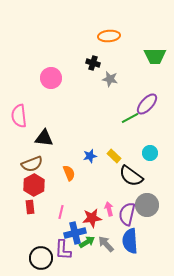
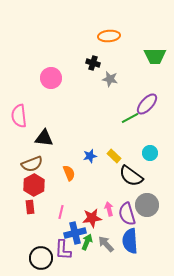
purple semicircle: rotated 30 degrees counterclockwise
green arrow: rotated 35 degrees counterclockwise
